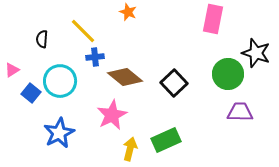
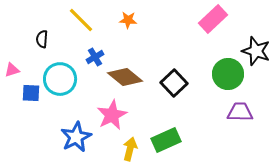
orange star: moved 8 px down; rotated 18 degrees counterclockwise
pink rectangle: rotated 36 degrees clockwise
yellow line: moved 2 px left, 11 px up
black star: moved 2 px up
blue cross: rotated 24 degrees counterclockwise
pink triangle: rotated 14 degrees clockwise
cyan circle: moved 2 px up
blue square: rotated 36 degrees counterclockwise
blue star: moved 17 px right, 4 px down
